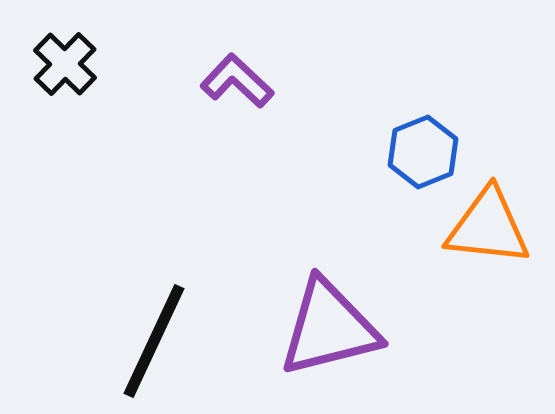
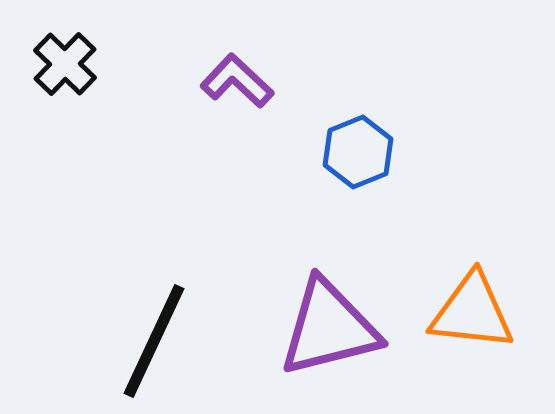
blue hexagon: moved 65 px left
orange triangle: moved 16 px left, 85 px down
